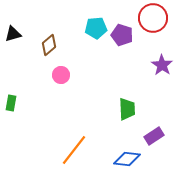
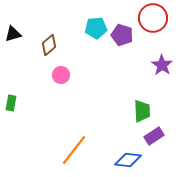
green trapezoid: moved 15 px right, 2 px down
blue diamond: moved 1 px right, 1 px down
